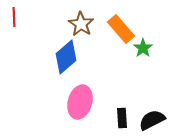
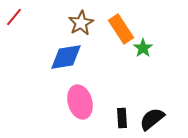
red line: rotated 42 degrees clockwise
brown star: moved 1 px up; rotated 10 degrees clockwise
orange rectangle: rotated 8 degrees clockwise
blue diamond: rotated 32 degrees clockwise
pink ellipse: rotated 32 degrees counterclockwise
black semicircle: moved 1 px up; rotated 12 degrees counterclockwise
